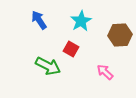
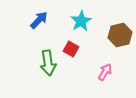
blue arrow: rotated 78 degrees clockwise
brown hexagon: rotated 10 degrees counterclockwise
green arrow: moved 3 px up; rotated 55 degrees clockwise
pink arrow: rotated 78 degrees clockwise
